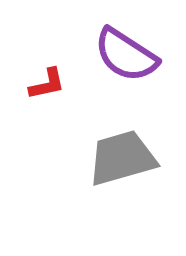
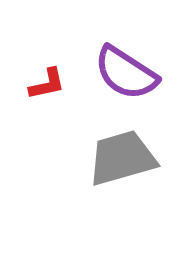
purple semicircle: moved 18 px down
